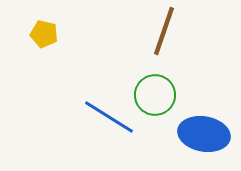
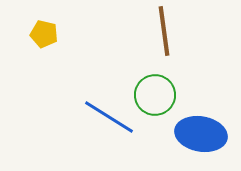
brown line: rotated 27 degrees counterclockwise
blue ellipse: moved 3 px left
